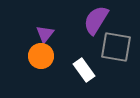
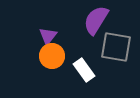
purple triangle: moved 3 px right, 2 px down
orange circle: moved 11 px right
